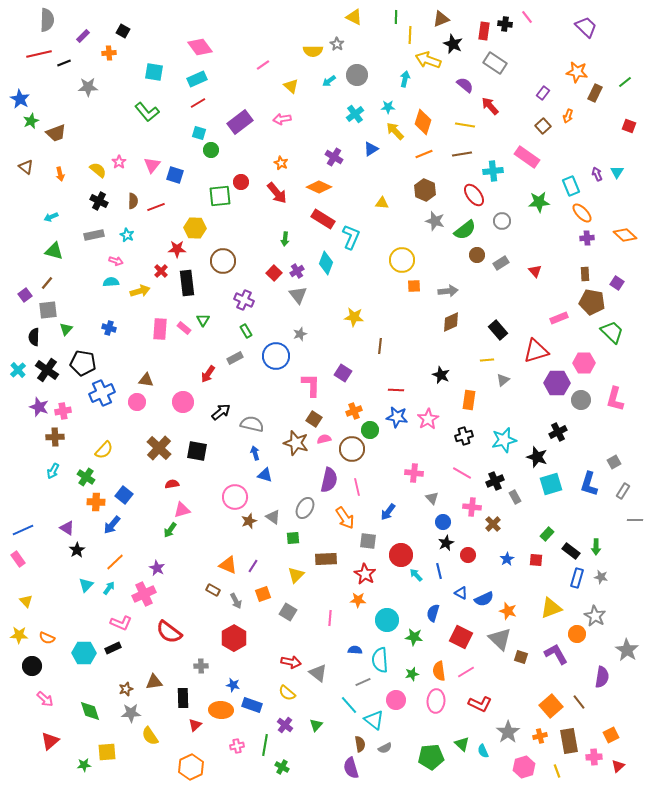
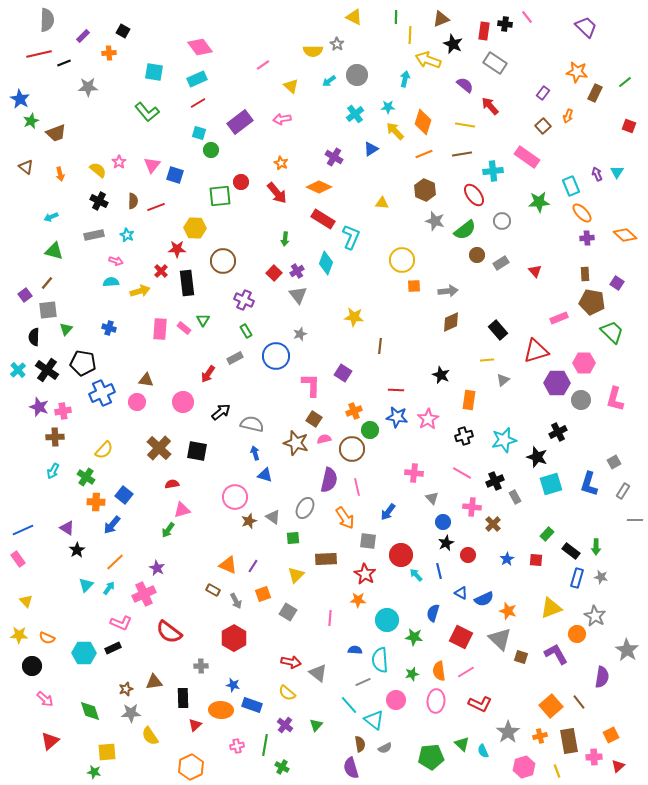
green arrow at (170, 530): moved 2 px left
green star at (84, 765): moved 10 px right, 7 px down; rotated 16 degrees clockwise
